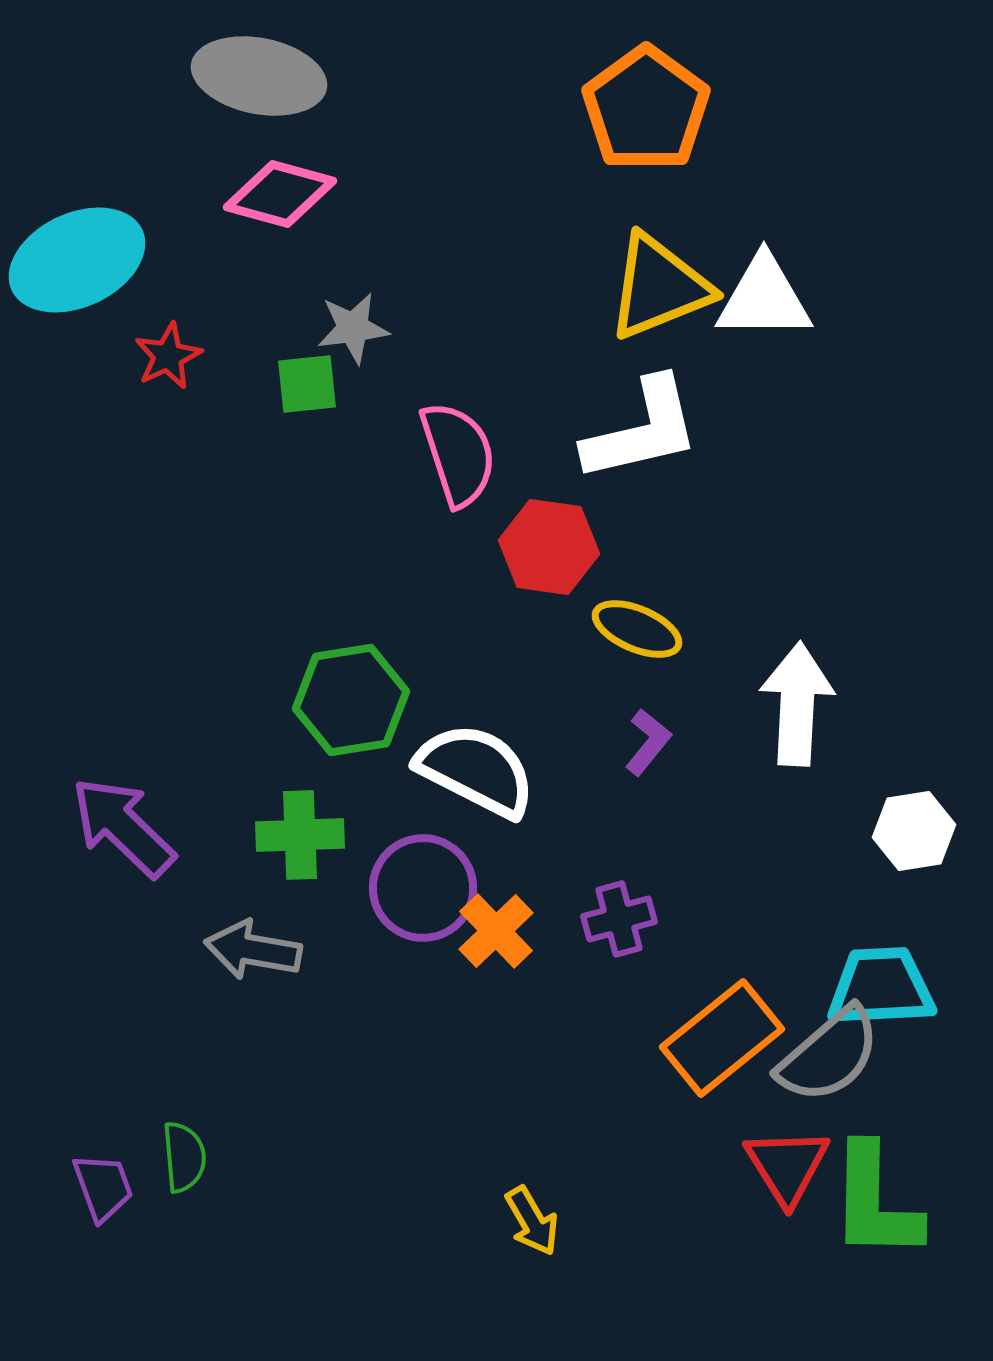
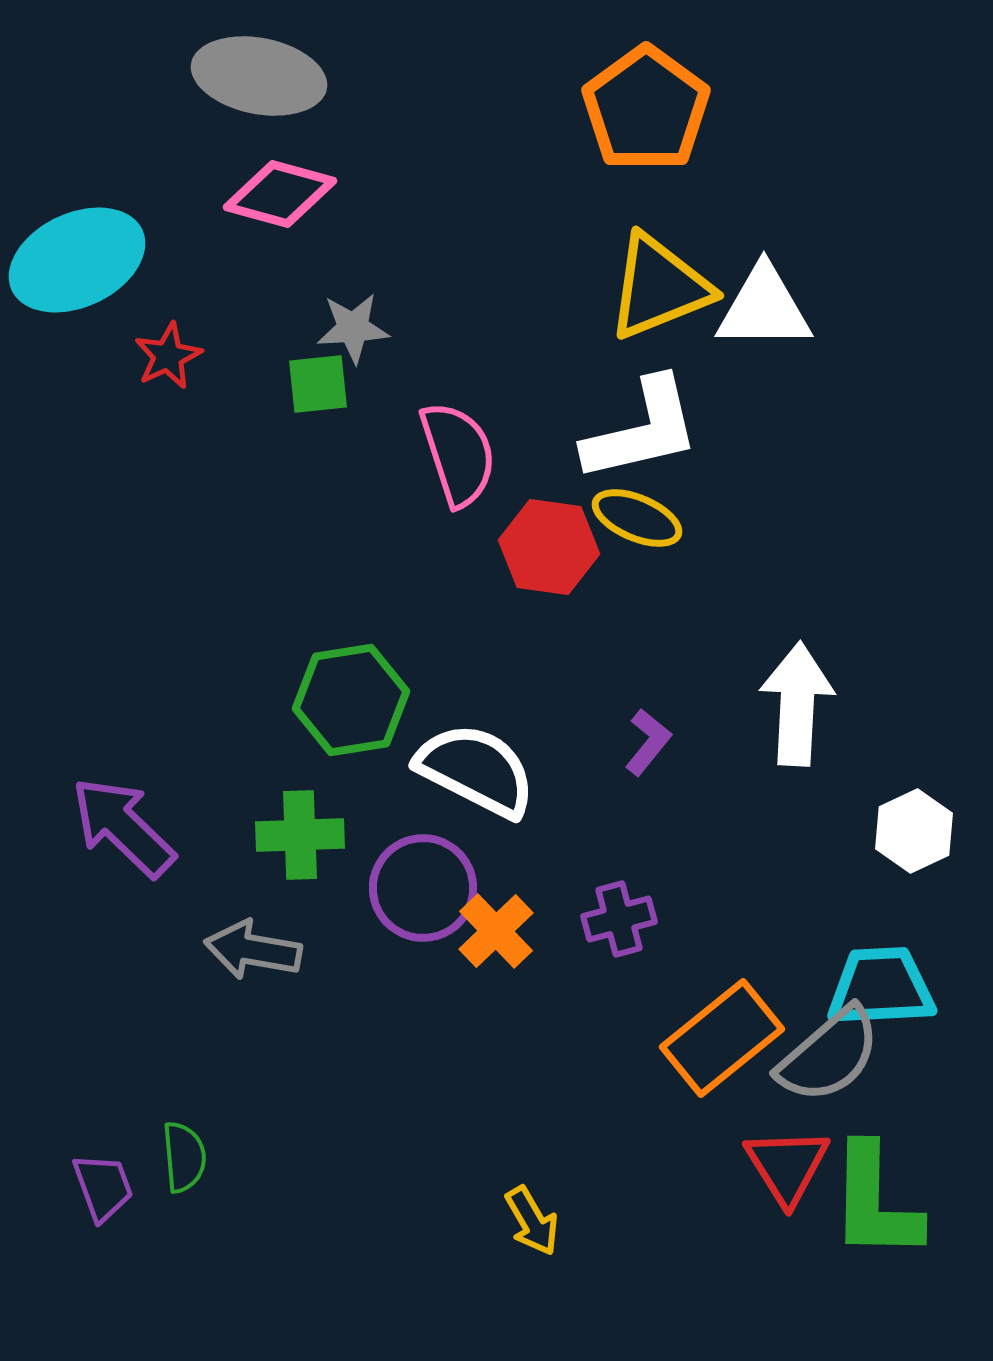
white triangle: moved 10 px down
gray star: rotated 4 degrees clockwise
green square: moved 11 px right
yellow ellipse: moved 111 px up
white hexagon: rotated 16 degrees counterclockwise
